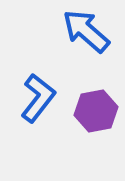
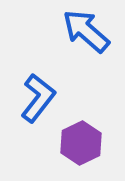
purple hexagon: moved 15 px left, 32 px down; rotated 15 degrees counterclockwise
